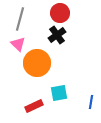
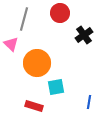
gray line: moved 4 px right
black cross: moved 27 px right
pink triangle: moved 7 px left
cyan square: moved 3 px left, 6 px up
blue line: moved 2 px left
red rectangle: rotated 42 degrees clockwise
